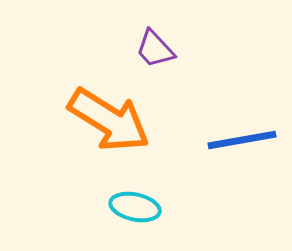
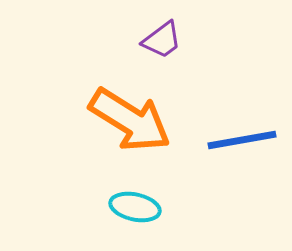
purple trapezoid: moved 7 px right, 9 px up; rotated 84 degrees counterclockwise
orange arrow: moved 21 px right
